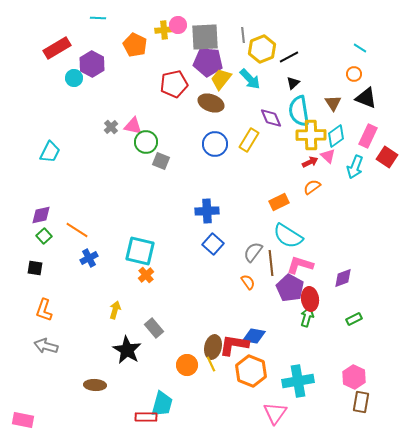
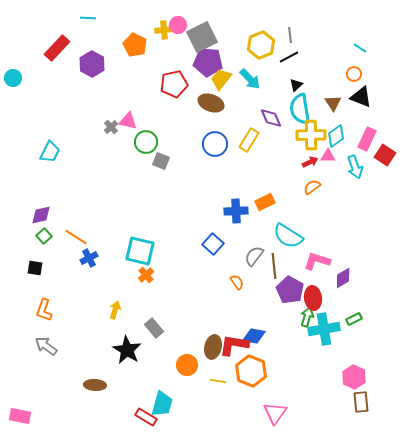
cyan line at (98, 18): moved 10 px left
gray line at (243, 35): moved 47 px right
gray square at (205, 37): moved 3 px left; rotated 24 degrees counterclockwise
red rectangle at (57, 48): rotated 16 degrees counterclockwise
yellow hexagon at (262, 49): moved 1 px left, 4 px up
cyan circle at (74, 78): moved 61 px left
black triangle at (293, 83): moved 3 px right, 2 px down
black triangle at (366, 98): moved 5 px left, 1 px up
cyan semicircle at (299, 111): moved 1 px right, 2 px up
pink triangle at (133, 126): moved 5 px left, 5 px up
pink rectangle at (368, 136): moved 1 px left, 3 px down
pink triangle at (328, 156): rotated 42 degrees counterclockwise
red square at (387, 157): moved 2 px left, 2 px up
cyan arrow at (355, 167): rotated 40 degrees counterclockwise
orange rectangle at (279, 202): moved 14 px left
blue cross at (207, 211): moved 29 px right
orange line at (77, 230): moved 1 px left, 7 px down
gray semicircle at (253, 252): moved 1 px right, 4 px down
brown line at (271, 263): moved 3 px right, 3 px down
pink L-shape at (300, 265): moved 17 px right, 4 px up
purple diamond at (343, 278): rotated 10 degrees counterclockwise
orange semicircle at (248, 282): moved 11 px left
purple pentagon at (290, 288): moved 2 px down
red ellipse at (310, 299): moved 3 px right, 1 px up
gray arrow at (46, 346): rotated 20 degrees clockwise
yellow line at (211, 364): moved 7 px right, 17 px down; rotated 56 degrees counterclockwise
cyan cross at (298, 381): moved 26 px right, 52 px up
brown rectangle at (361, 402): rotated 15 degrees counterclockwise
red rectangle at (146, 417): rotated 30 degrees clockwise
pink rectangle at (23, 420): moved 3 px left, 4 px up
